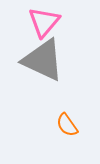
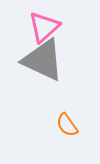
pink triangle: moved 5 px down; rotated 8 degrees clockwise
